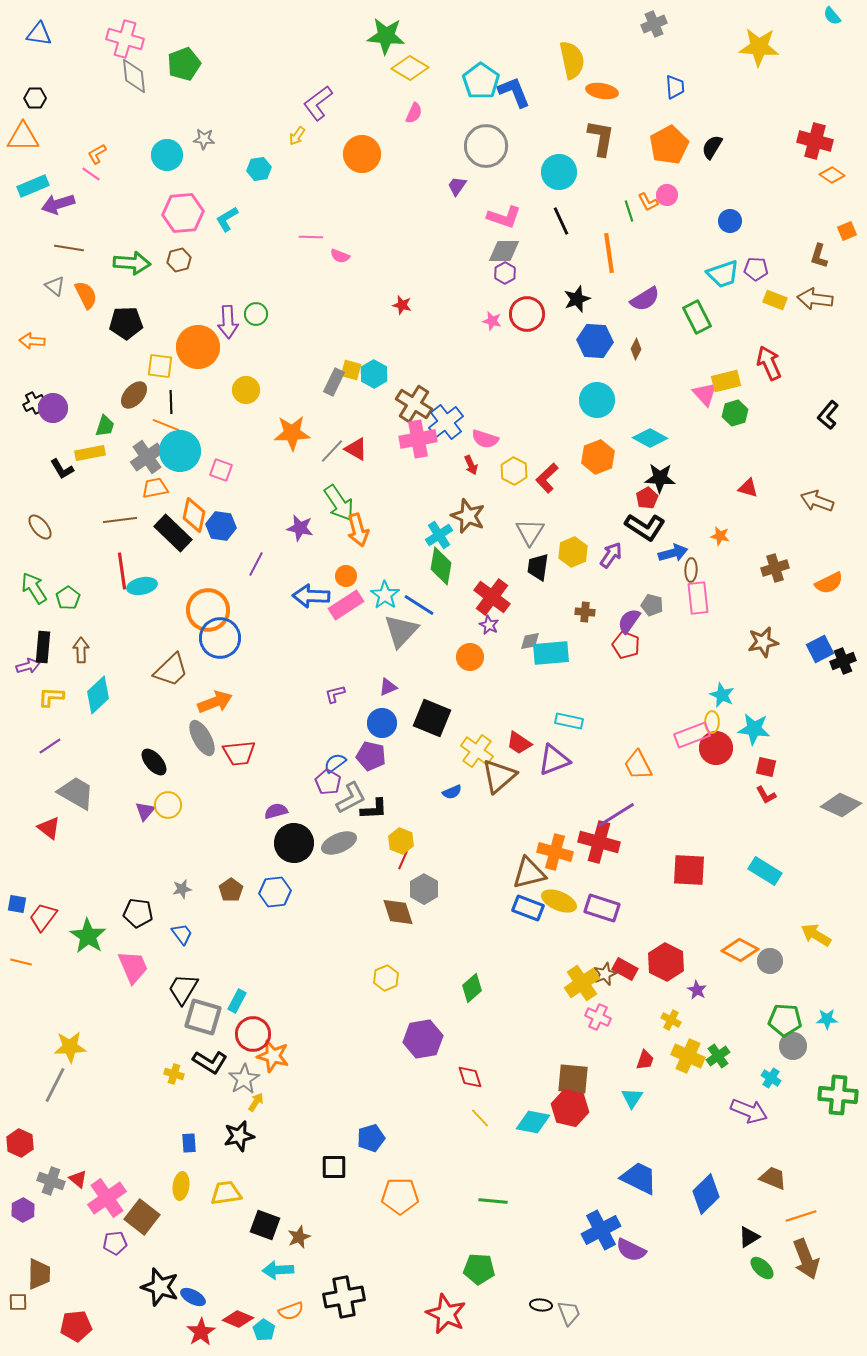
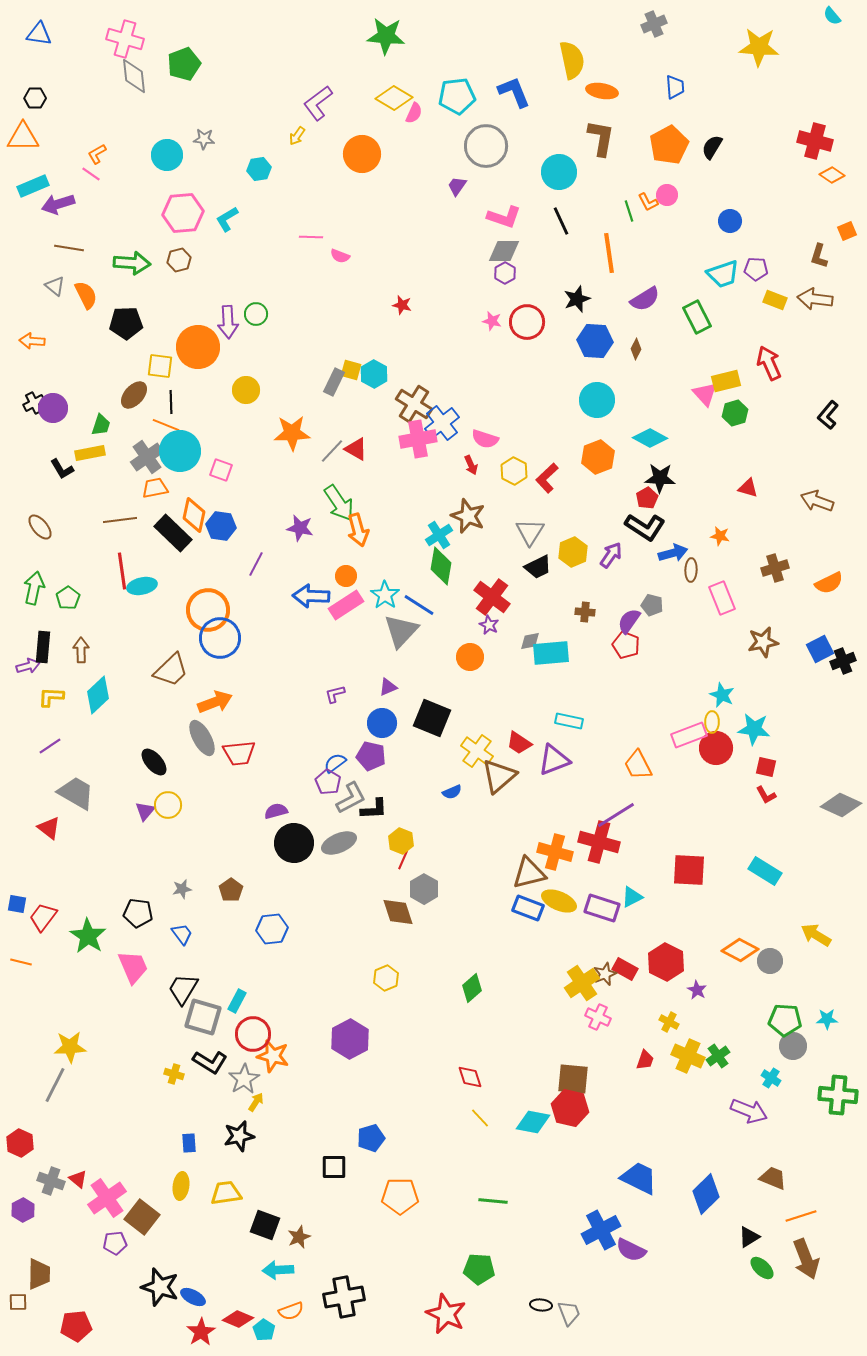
yellow diamond at (410, 68): moved 16 px left, 30 px down
cyan pentagon at (481, 81): moved 24 px left, 15 px down; rotated 30 degrees clockwise
red circle at (527, 314): moved 8 px down
blue cross at (446, 422): moved 4 px left, 1 px down
green trapezoid at (105, 426): moved 4 px left, 1 px up
black trapezoid at (538, 567): rotated 124 degrees counterclockwise
green arrow at (34, 588): rotated 44 degrees clockwise
pink rectangle at (698, 598): moved 24 px right; rotated 16 degrees counterclockwise
pink rectangle at (692, 735): moved 3 px left
blue hexagon at (275, 892): moved 3 px left, 37 px down
yellow cross at (671, 1020): moved 2 px left, 2 px down
purple hexagon at (423, 1039): moved 73 px left; rotated 18 degrees counterclockwise
cyan triangle at (632, 1098): moved 201 px up; rotated 30 degrees clockwise
